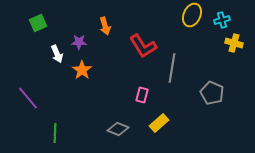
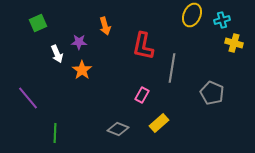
red L-shape: rotated 44 degrees clockwise
pink rectangle: rotated 14 degrees clockwise
